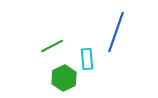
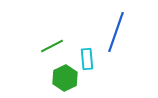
green hexagon: moved 1 px right
